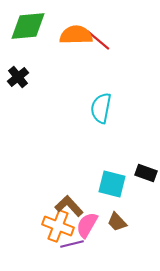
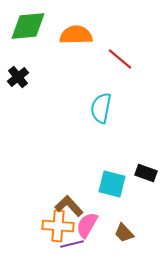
red line: moved 22 px right, 19 px down
brown trapezoid: moved 7 px right, 11 px down
orange cross: rotated 16 degrees counterclockwise
